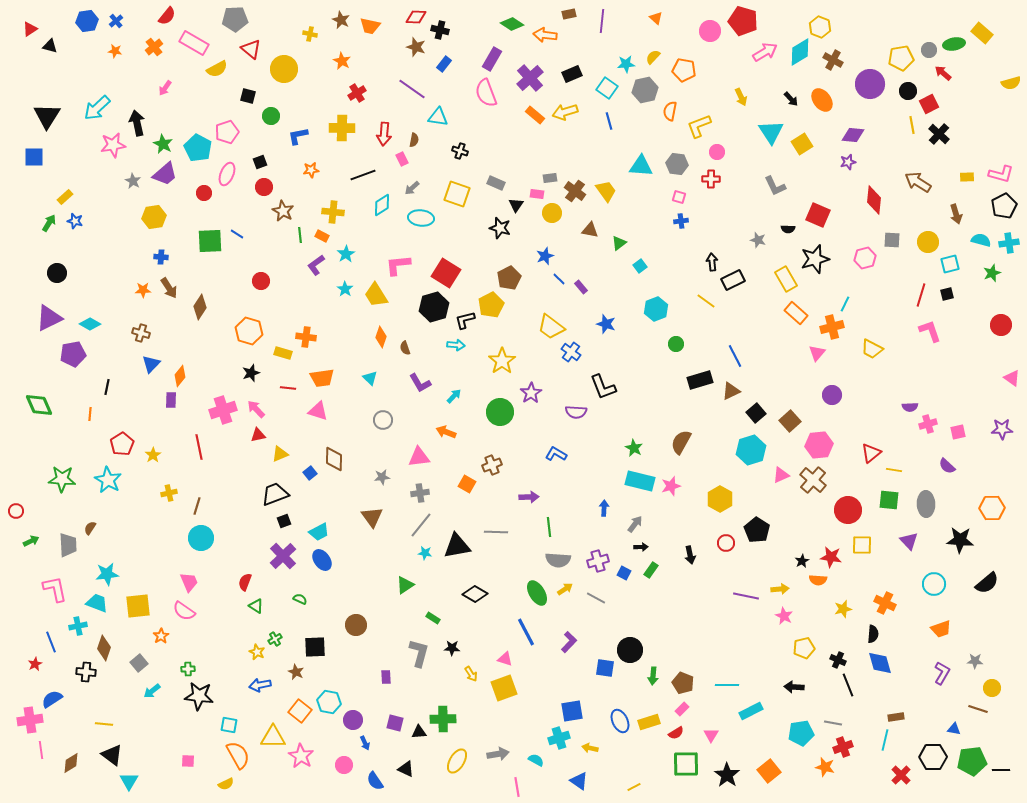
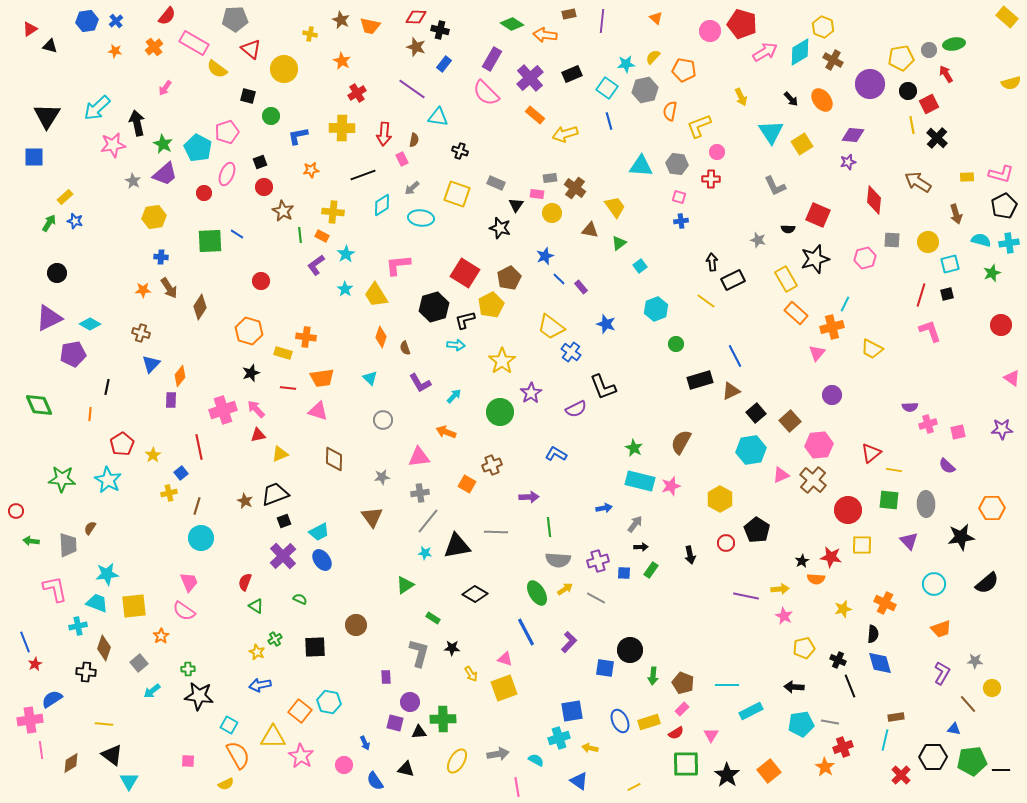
red pentagon at (743, 21): moved 1 px left, 3 px down
yellow hexagon at (820, 27): moved 3 px right
yellow rectangle at (982, 33): moved 25 px right, 16 px up
yellow semicircle at (217, 69): rotated 65 degrees clockwise
red arrow at (943, 73): moved 3 px right, 1 px down; rotated 18 degrees clockwise
pink semicircle at (486, 93): rotated 24 degrees counterclockwise
yellow arrow at (565, 112): moved 22 px down
black cross at (939, 134): moved 2 px left, 4 px down
brown cross at (575, 191): moved 3 px up
yellow trapezoid at (606, 191): moved 9 px right, 16 px down
red square at (446, 273): moved 19 px right
purple semicircle at (576, 412): moved 3 px up; rotated 30 degrees counterclockwise
cyan hexagon at (751, 450): rotated 8 degrees clockwise
blue square at (310, 473): moved 129 px left
blue arrow at (604, 508): rotated 77 degrees clockwise
gray line at (421, 525): moved 7 px right, 4 px up
black star at (960, 540): moved 1 px right, 3 px up; rotated 12 degrees counterclockwise
green arrow at (31, 541): rotated 147 degrees counterclockwise
blue square at (624, 573): rotated 24 degrees counterclockwise
orange semicircle at (818, 580): moved 2 px left, 1 px up
yellow square at (138, 606): moved 4 px left
blue line at (51, 642): moved 26 px left
brown star at (296, 672): moved 51 px left, 171 px up
black line at (848, 685): moved 2 px right, 1 px down
brown line at (978, 709): moved 10 px left, 5 px up; rotated 30 degrees clockwise
purple circle at (353, 720): moved 57 px right, 18 px up
gray line at (833, 723): moved 3 px left, 1 px up
cyan square at (229, 725): rotated 18 degrees clockwise
cyan pentagon at (801, 733): moved 9 px up
orange star at (825, 767): rotated 18 degrees clockwise
black triangle at (406, 769): rotated 12 degrees counterclockwise
